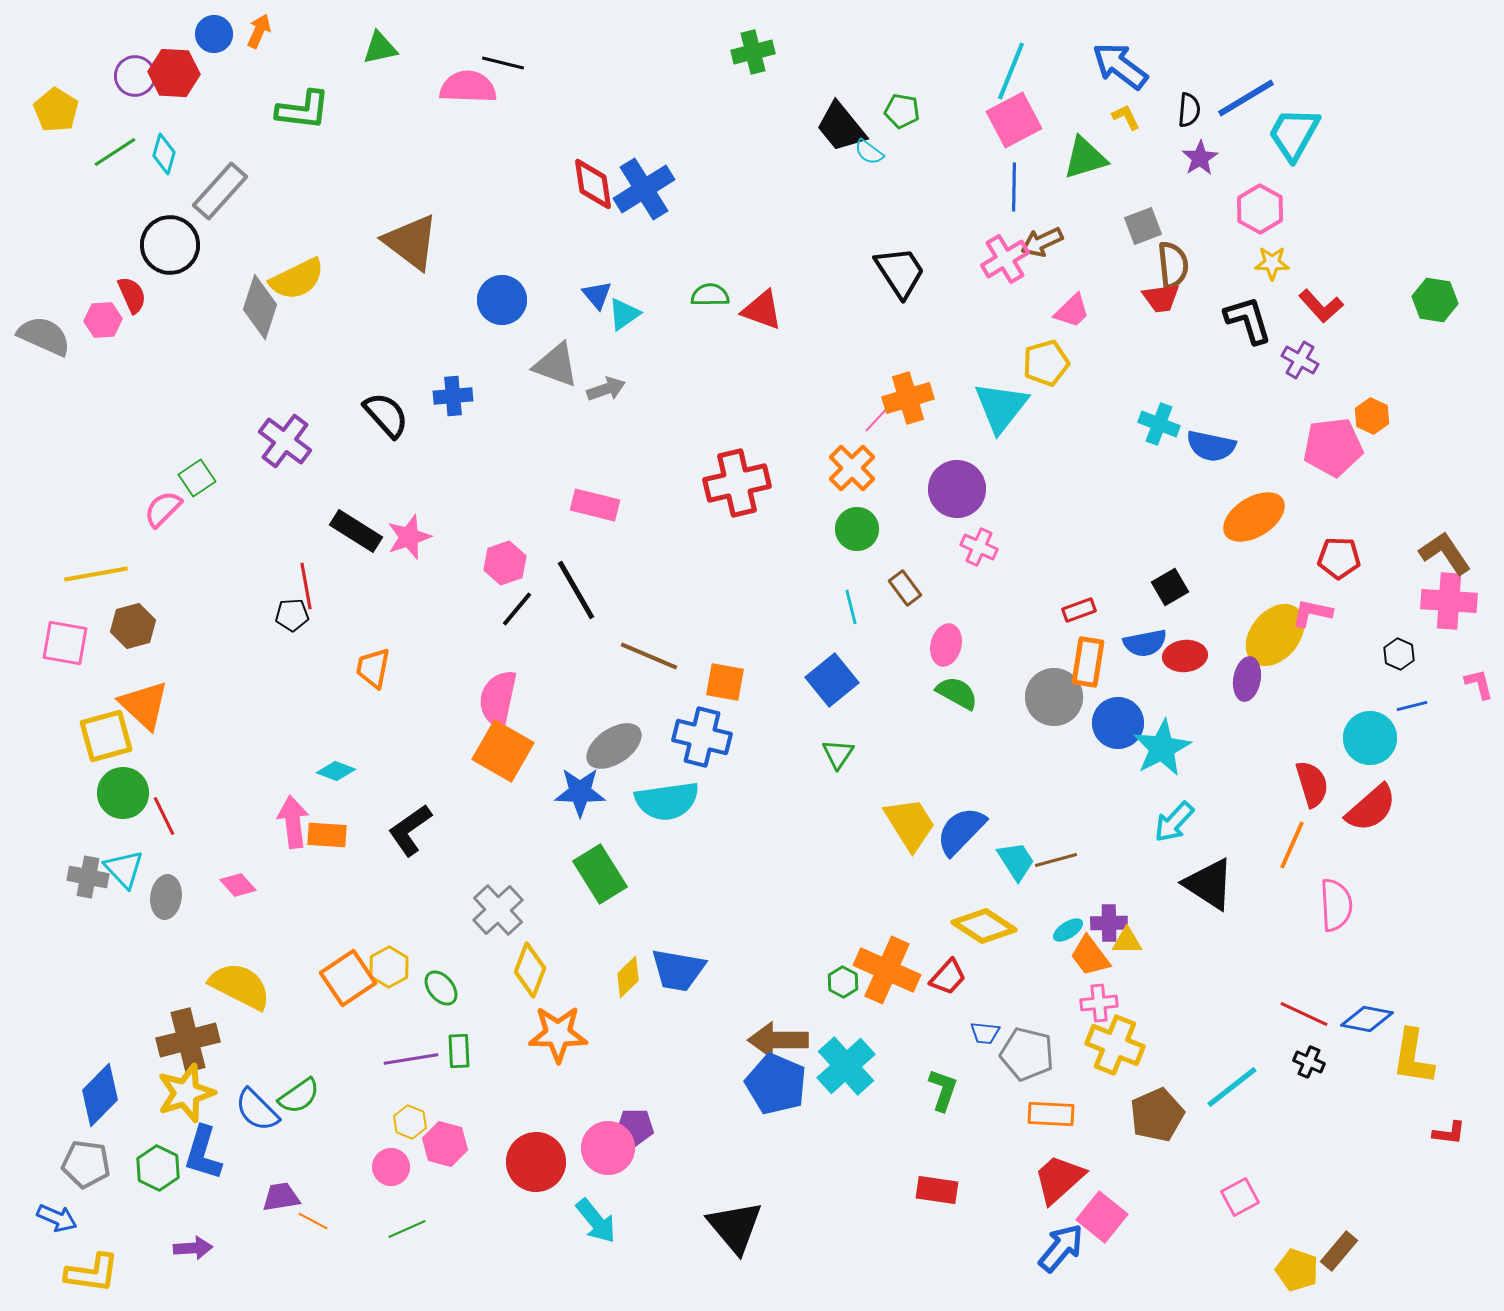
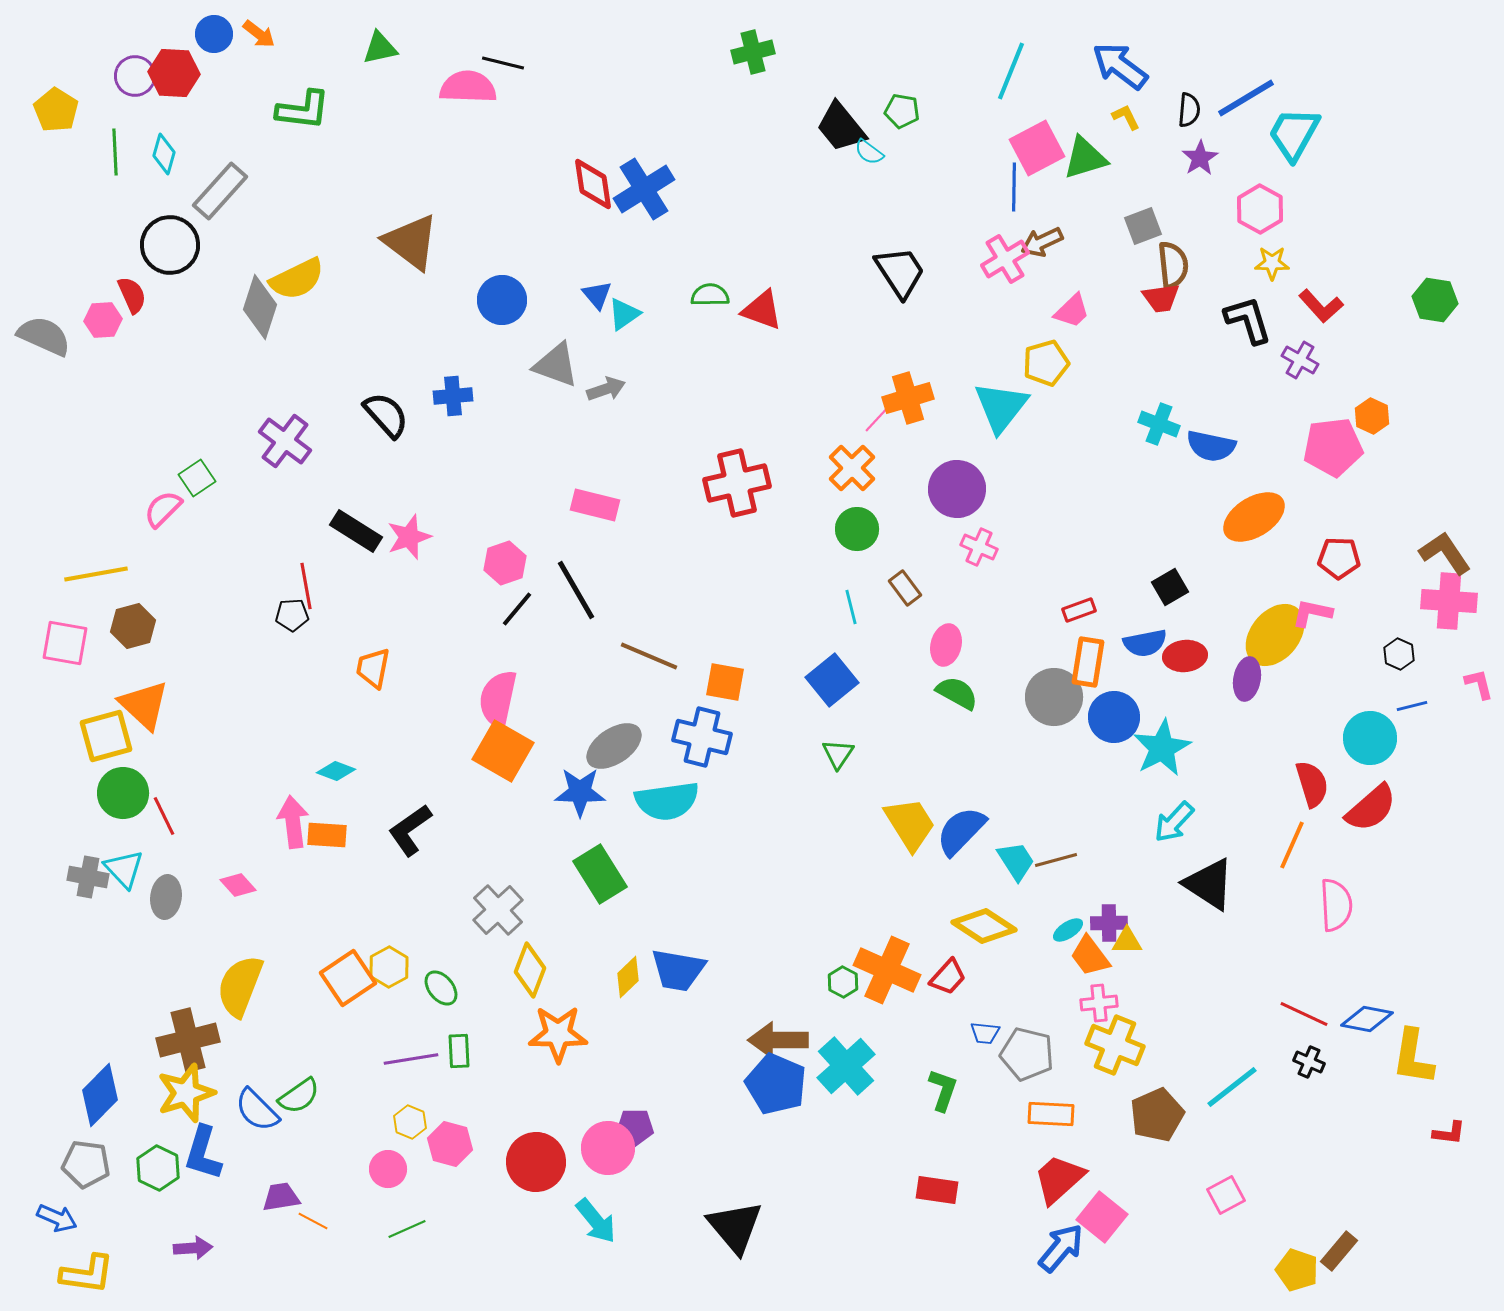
orange arrow at (259, 31): moved 3 px down; rotated 104 degrees clockwise
pink square at (1014, 120): moved 23 px right, 28 px down
green line at (115, 152): rotated 60 degrees counterclockwise
blue circle at (1118, 723): moved 4 px left, 6 px up
yellow semicircle at (240, 986): rotated 96 degrees counterclockwise
pink hexagon at (445, 1144): moved 5 px right
pink circle at (391, 1167): moved 3 px left, 2 px down
pink square at (1240, 1197): moved 14 px left, 2 px up
yellow L-shape at (92, 1273): moved 5 px left, 1 px down
